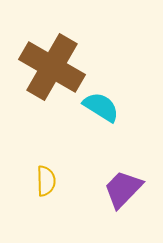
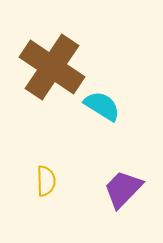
brown cross: rotated 4 degrees clockwise
cyan semicircle: moved 1 px right, 1 px up
